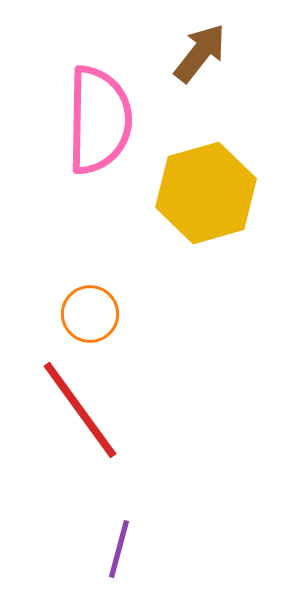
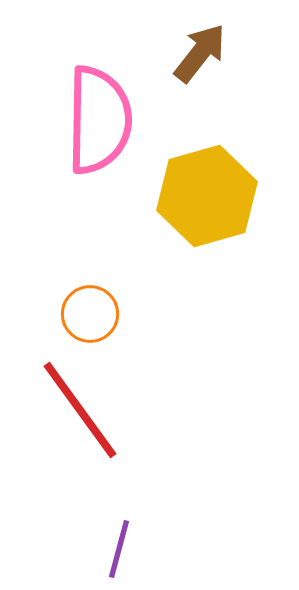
yellow hexagon: moved 1 px right, 3 px down
